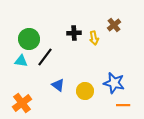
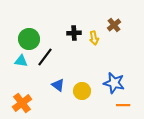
yellow circle: moved 3 px left
